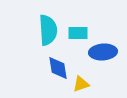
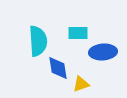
cyan semicircle: moved 10 px left, 11 px down
